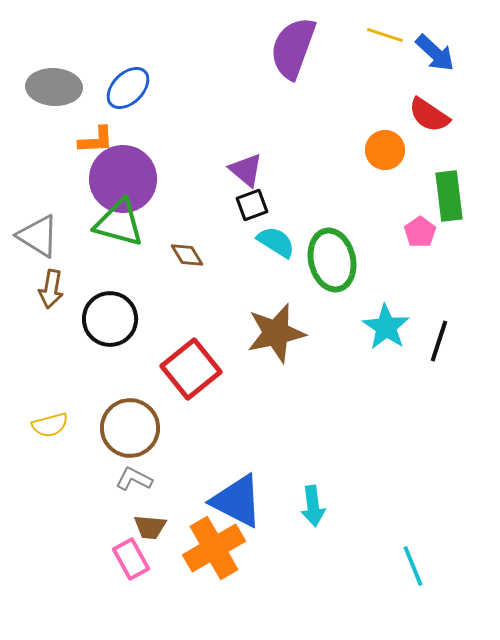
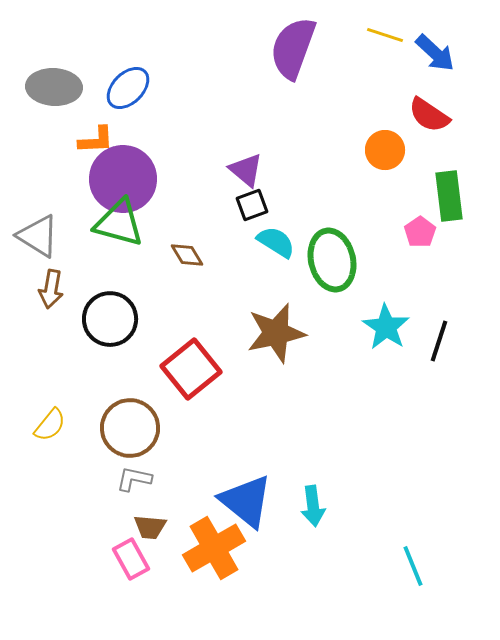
yellow semicircle: rotated 36 degrees counterclockwise
gray L-shape: rotated 15 degrees counterclockwise
blue triangle: moved 9 px right; rotated 12 degrees clockwise
